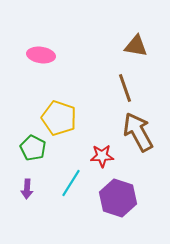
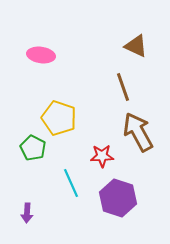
brown triangle: rotated 15 degrees clockwise
brown line: moved 2 px left, 1 px up
cyan line: rotated 56 degrees counterclockwise
purple arrow: moved 24 px down
